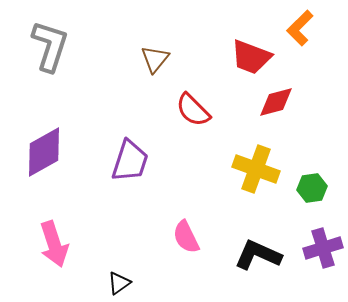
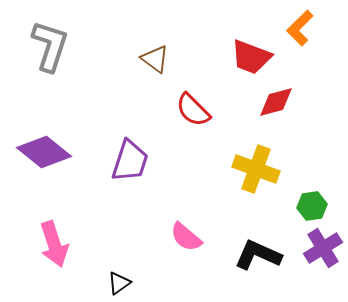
brown triangle: rotated 32 degrees counterclockwise
purple diamond: rotated 68 degrees clockwise
green hexagon: moved 18 px down
pink semicircle: rotated 24 degrees counterclockwise
purple cross: rotated 15 degrees counterclockwise
